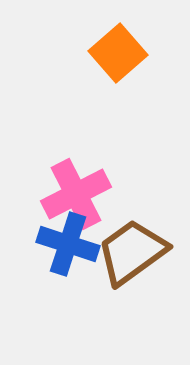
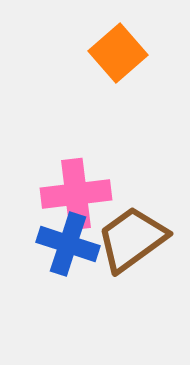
pink cross: rotated 20 degrees clockwise
brown trapezoid: moved 13 px up
